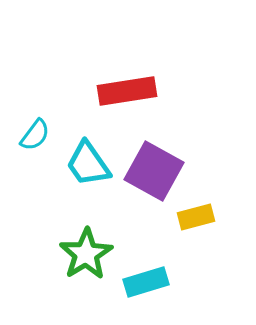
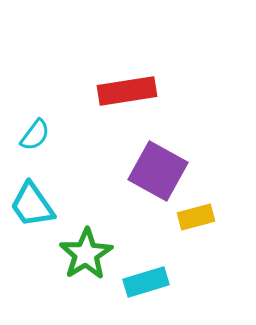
cyan trapezoid: moved 56 px left, 41 px down
purple square: moved 4 px right
